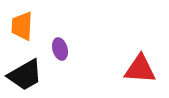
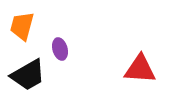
orange trapezoid: rotated 12 degrees clockwise
black trapezoid: moved 3 px right
